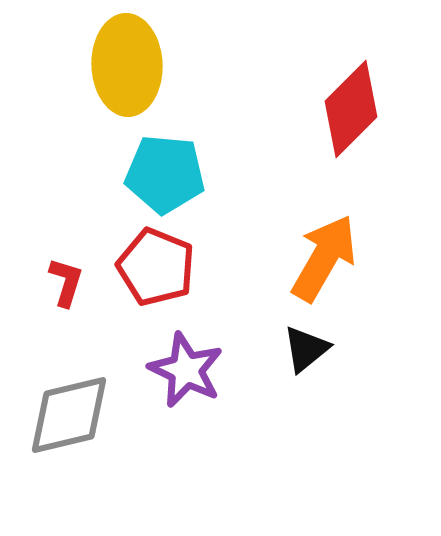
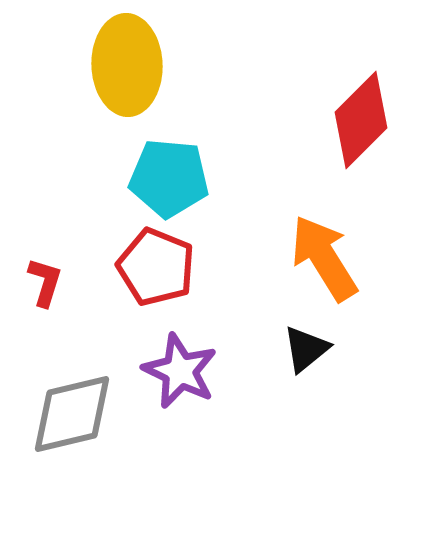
red diamond: moved 10 px right, 11 px down
cyan pentagon: moved 4 px right, 4 px down
orange arrow: rotated 62 degrees counterclockwise
red L-shape: moved 21 px left
purple star: moved 6 px left, 1 px down
gray diamond: moved 3 px right, 1 px up
